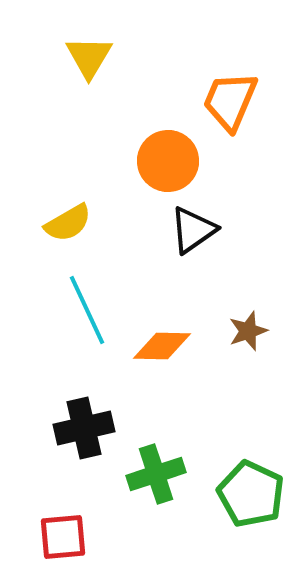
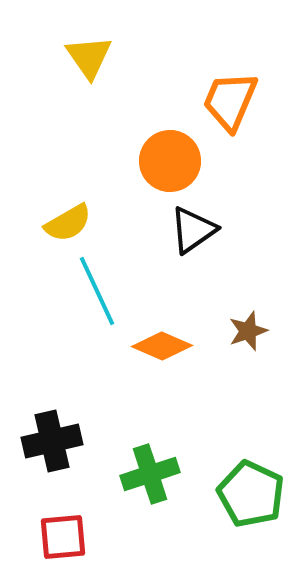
yellow triangle: rotated 6 degrees counterclockwise
orange circle: moved 2 px right
cyan line: moved 10 px right, 19 px up
orange diamond: rotated 22 degrees clockwise
black cross: moved 32 px left, 13 px down
green cross: moved 6 px left
